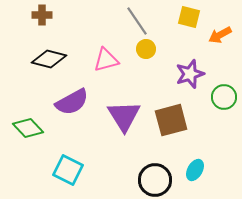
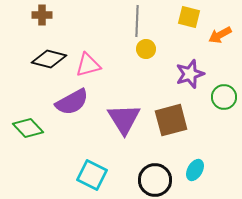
gray line: rotated 36 degrees clockwise
pink triangle: moved 18 px left, 5 px down
purple triangle: moved 3 px down
cyan square: moved 24 px right, 5 px down
